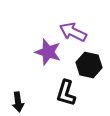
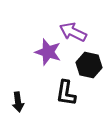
black L-shape: rotated 8 degrees counterclockwise
